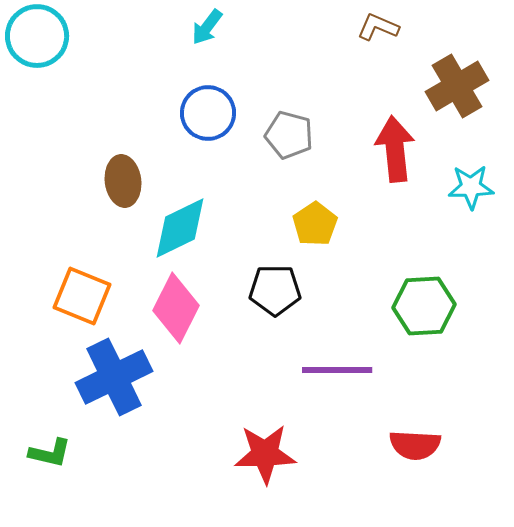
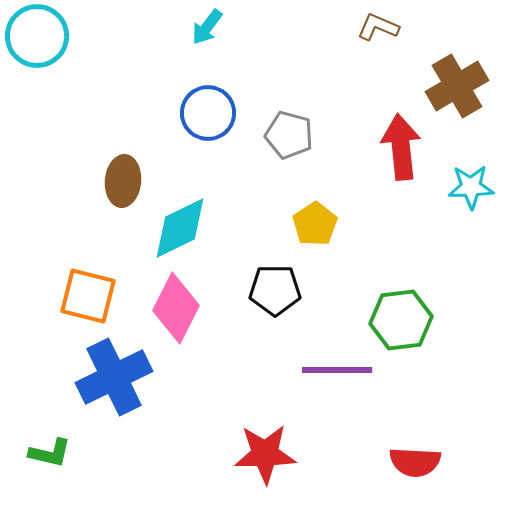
red arrow: moved 6 px right, 2 px up
brown ellipse: rotated 12 degrees clockwise
orange square: moved 6 px right; rotated 8 degrees counterclockwise
green hexagon: moved 23 px left, 14 px down; rotated 4 degrees counterclockwise
red semicircle: moved 17 px down
